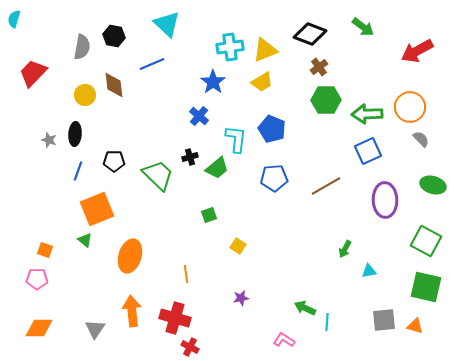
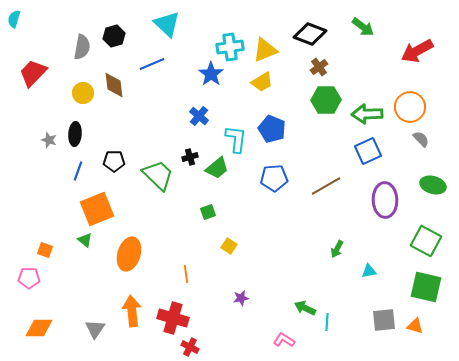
black hexagon at (114, 36): rotated 25 degrees counterclockwise
blue star at (213, 82): moved 2 px left, 8 px up
yellow circle at (85, 95): moved 2 px left, 2 px up
green square at (209, 215): moved 1 px left, 3 px up
yellow square at (238, 246): moved 9 px left
green arrow at (345, 249): moved 8 px left
orange ellipse at (130, 256): moved 1 px left, 2 px up
pink pentagon at (37, 279): moved 8 px left, 1 px up
red cross at (175, 318): moved 2 px left
